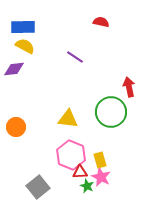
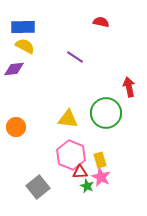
green circle: moved 5 px left, 1 px down
